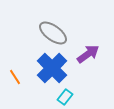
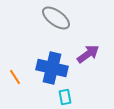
gray ellipse: moved 3 px right, 15 px up
blue cross: rotated 32 degrees counterclockwise
cyan rectangle: rotated 49 degrees counterclockwise
